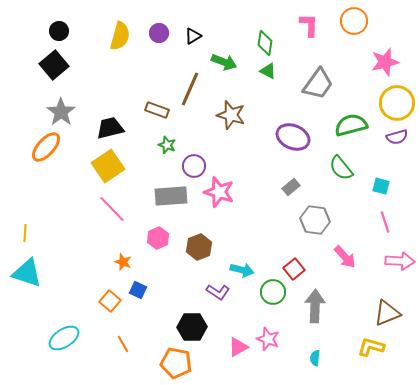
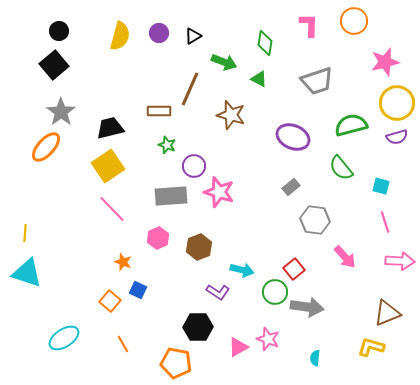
green triangle at (268, 71): moved 9 px left, 8 px down
gray trapezoid at (318, 84): moved 1 px left, 3 px up; rotated 36 degrees clockwise
brown rectangle at (157, 110): moved 2 px right, 1 px down; rotated 20 degrees counterclockwise
green circle at (273, 292): moved 2 px right
gray arrow at (315, 306): moved 8 px left, 1 px down; rotated 96 degrees clockwise
black hexagon at (192, 327): moved 6 px right
